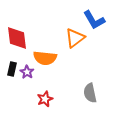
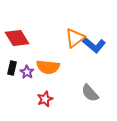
blue L-shape: moved 25 px down; rotated 20 degrees counterclockwise
red diamond: rotated 25 degrees counterclockwise
orange semicircle: moved 3 px right, 9 px down
black rectangle: moved 1 px up
gray semicircle: rotated 30 degrees counterclockwise
